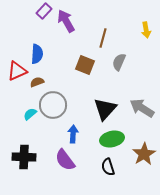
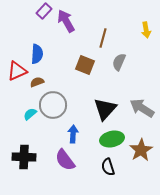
brown star: moved 3 px left, 4 px up
